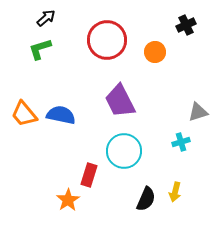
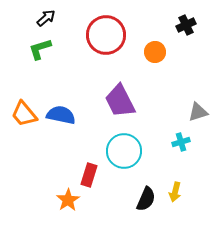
red circle: moved 1 px left, 5 px up
